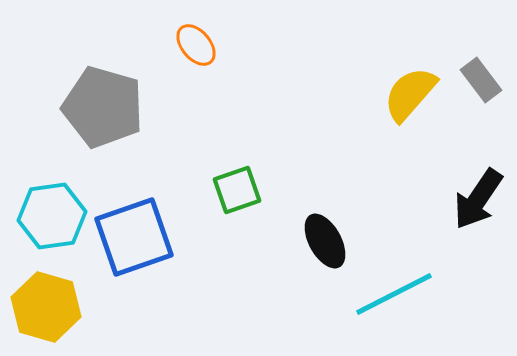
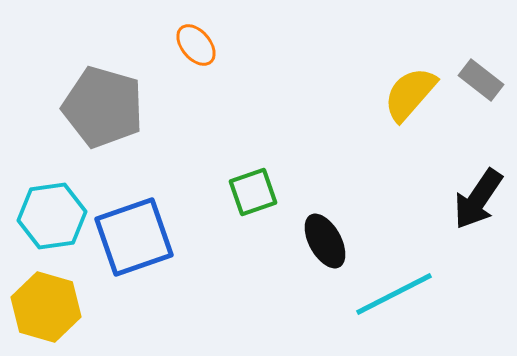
gray rectangle: rotated 15 degrees counterclockwise
green square: moved 16 px right, 2 px down
